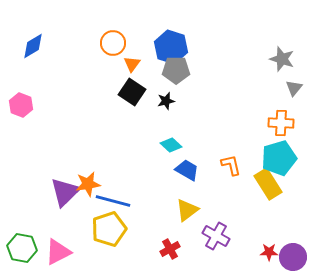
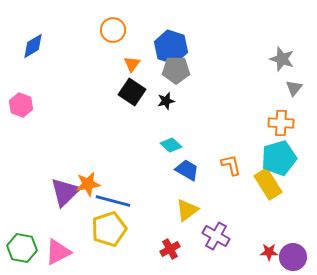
orange circle: moved 13 px up
